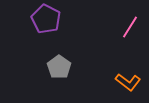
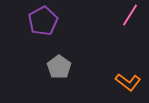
purple pentagon: moved 3 px left, 2 px down; rotated 16 degrees clockwise
pink line: moved 12 px up
